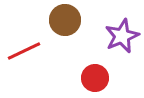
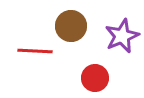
brown circle: moved 6 px right, 6 px down
red line: moved 11 px right; rotated 28 degrees clockwise
